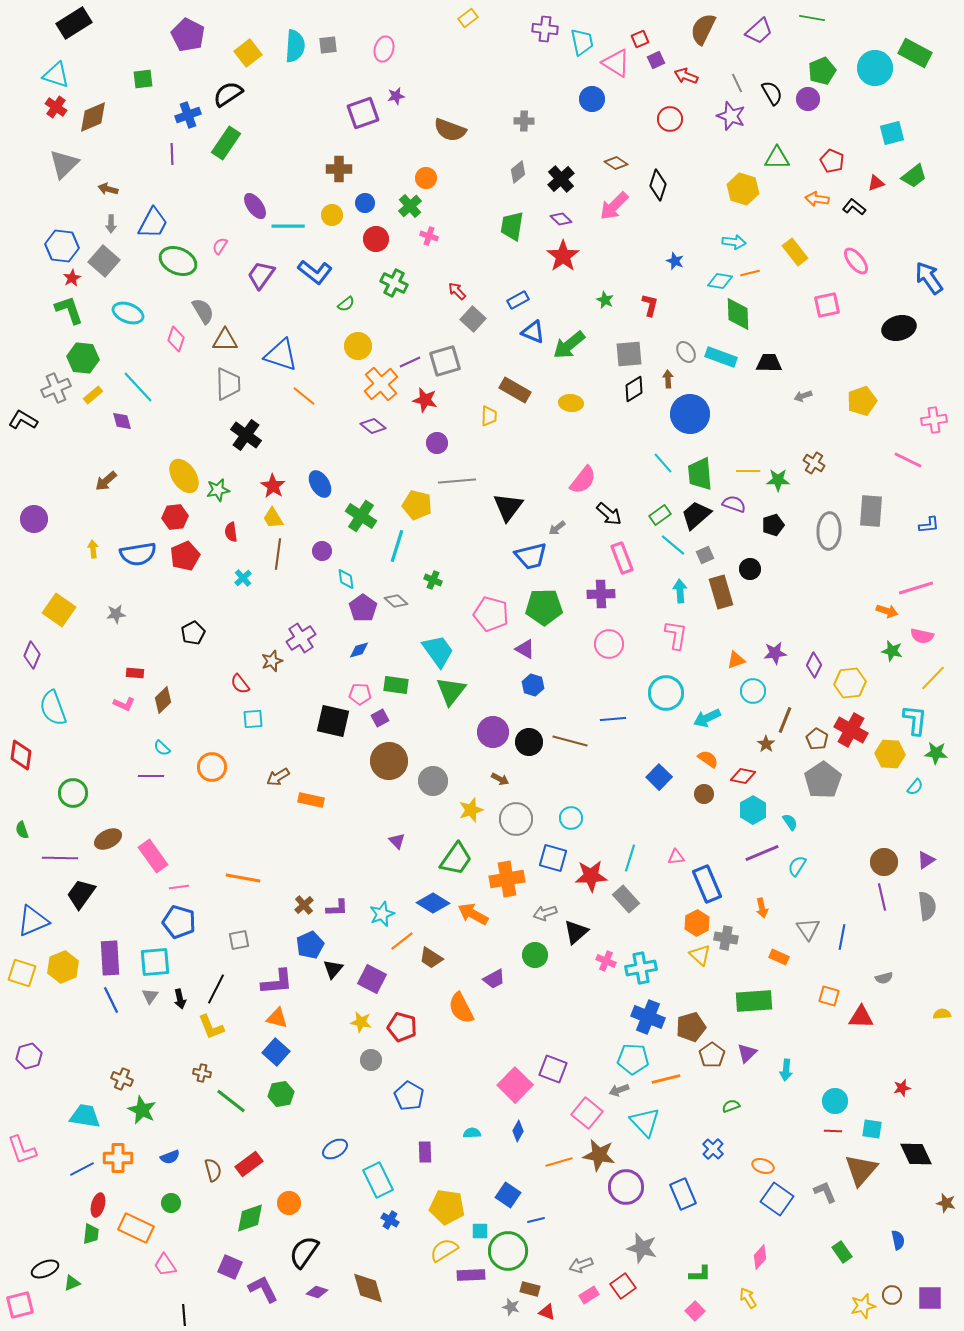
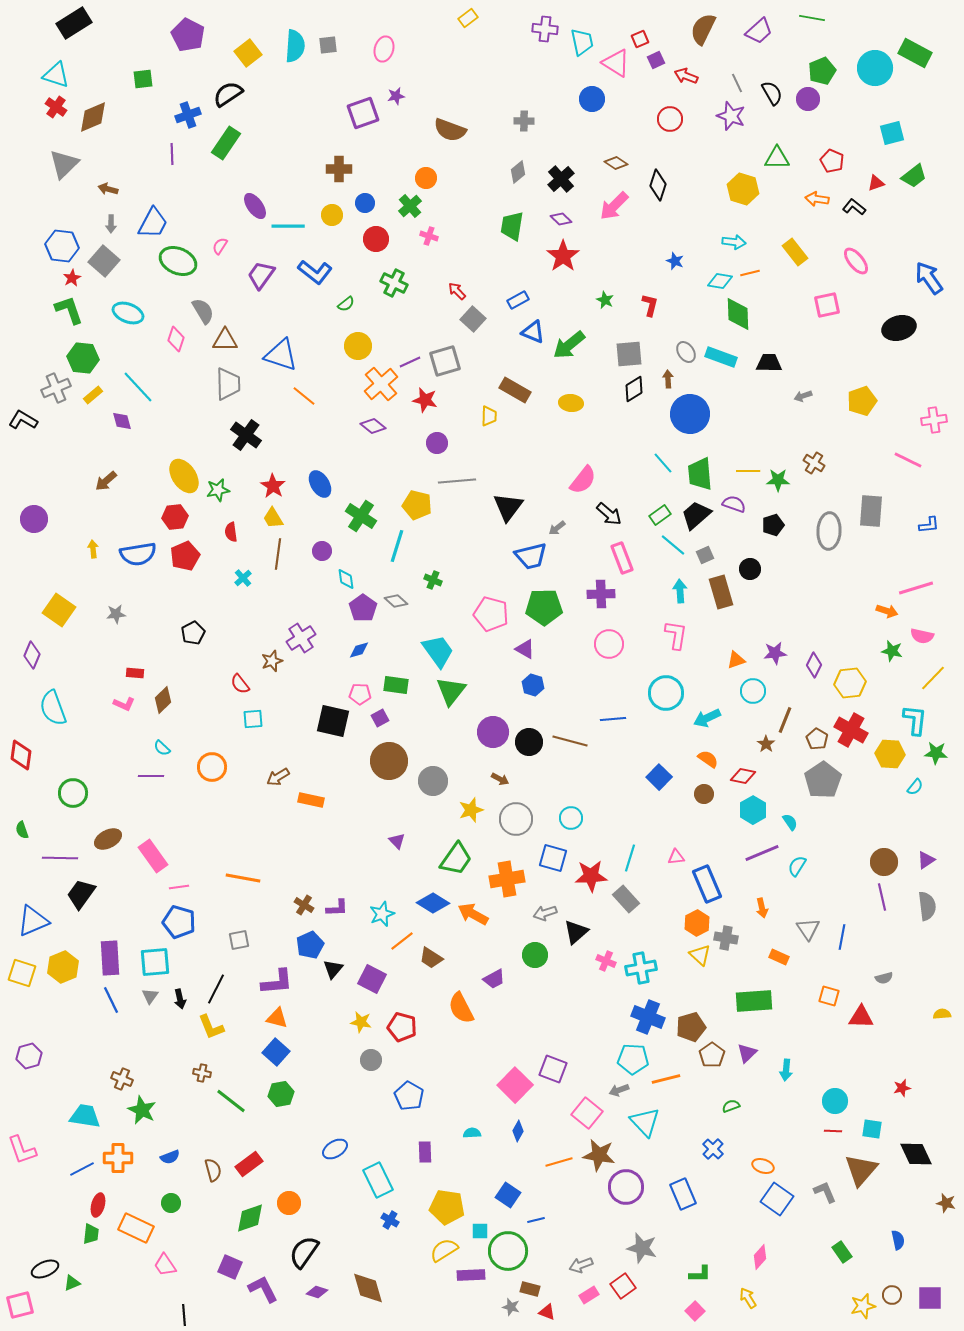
brown cross at (304, 905): rotated 18 degrees counterclockwise
